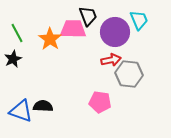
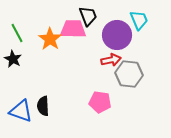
purple circle: moved 2 px right, 3 px down
black star: rotated 18 degrees counterclockwise
black semicircle: rotated 96 degrees counterclockwise
